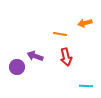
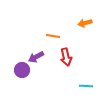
orange line: moved 7 px left, 2 px down
purple arrow: moved 1 px right, 1 px down; rotated 49 degrees counterclockwise
purple circle: moved 5 px right, 3 px down
